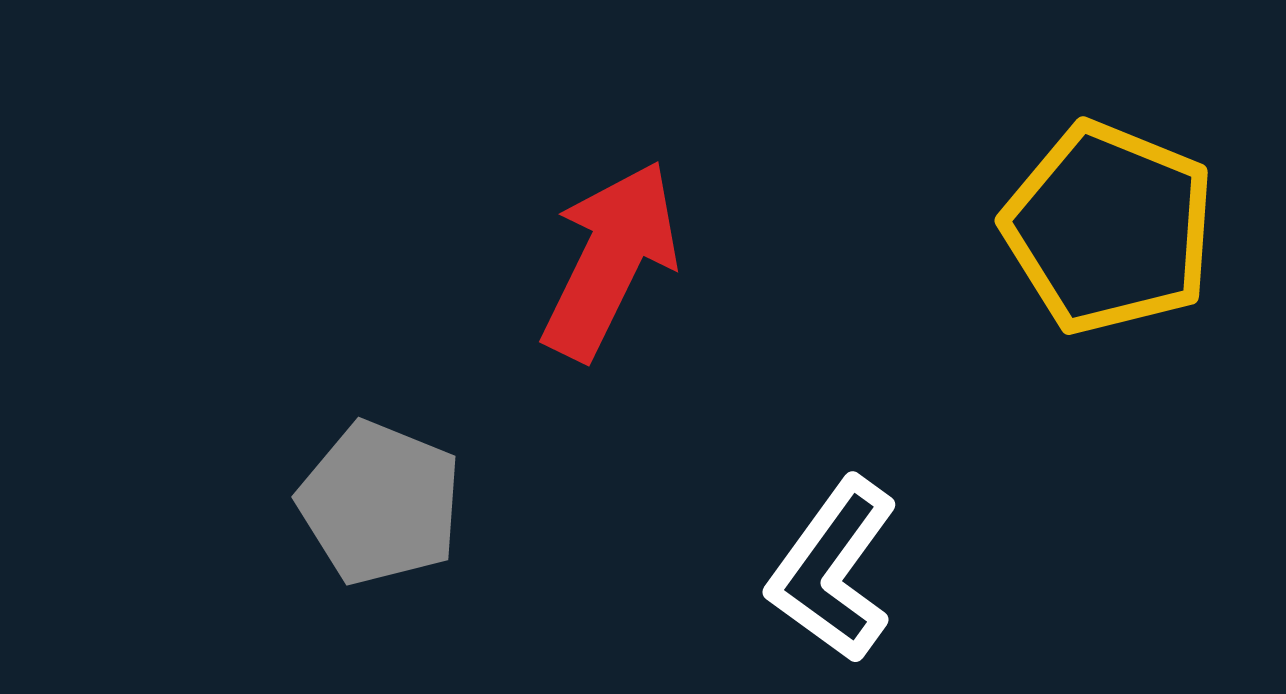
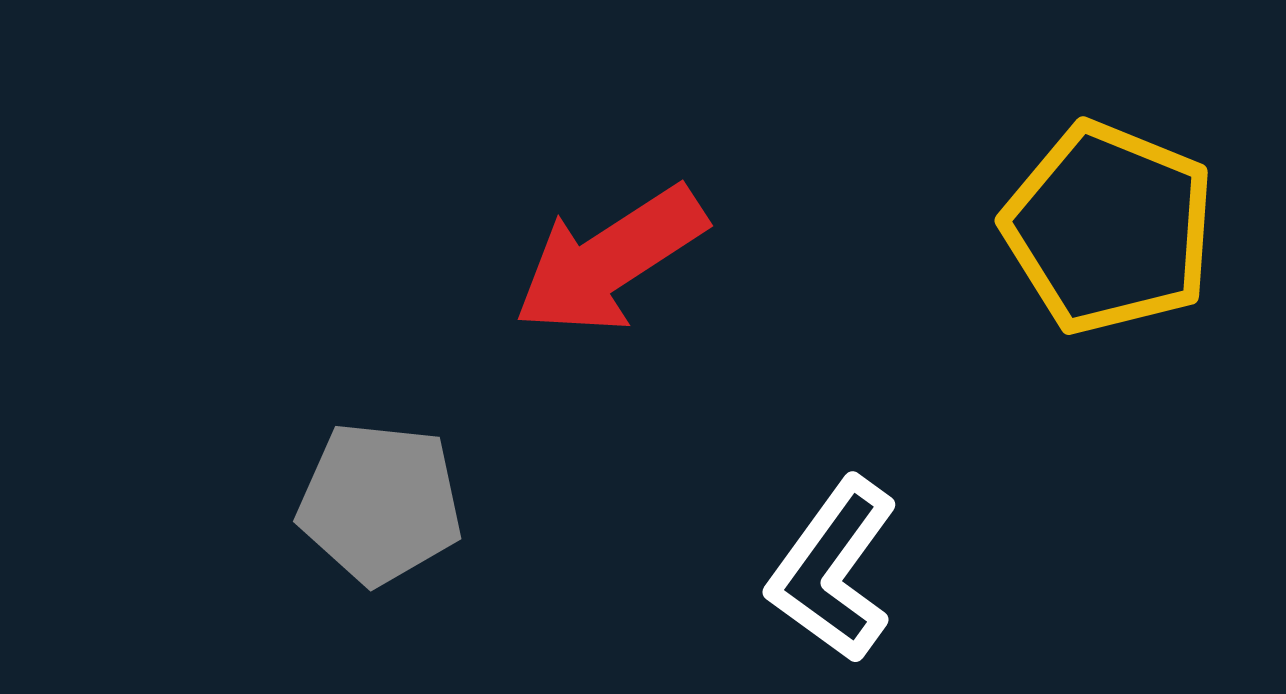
red arrow: rotated 149 degrees counterclockwise
gray pentagon: rotated 16 degrees counterclockwise
